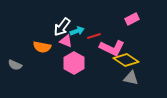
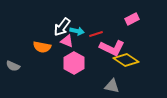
cyan arrow: rotated 32 degrees clockwise
red line: moved 2 px right, 2 px up
pink triangle: moved 1 px right
gray semicircle: moved 2 px left, 1 px down
gray triangle: moved 19 px left, 8 px down
